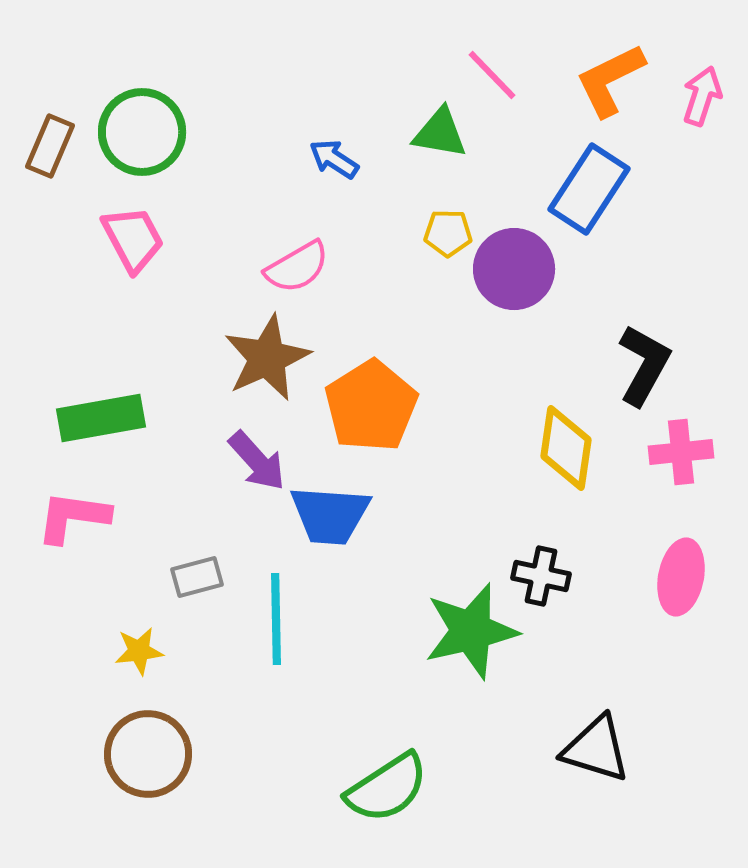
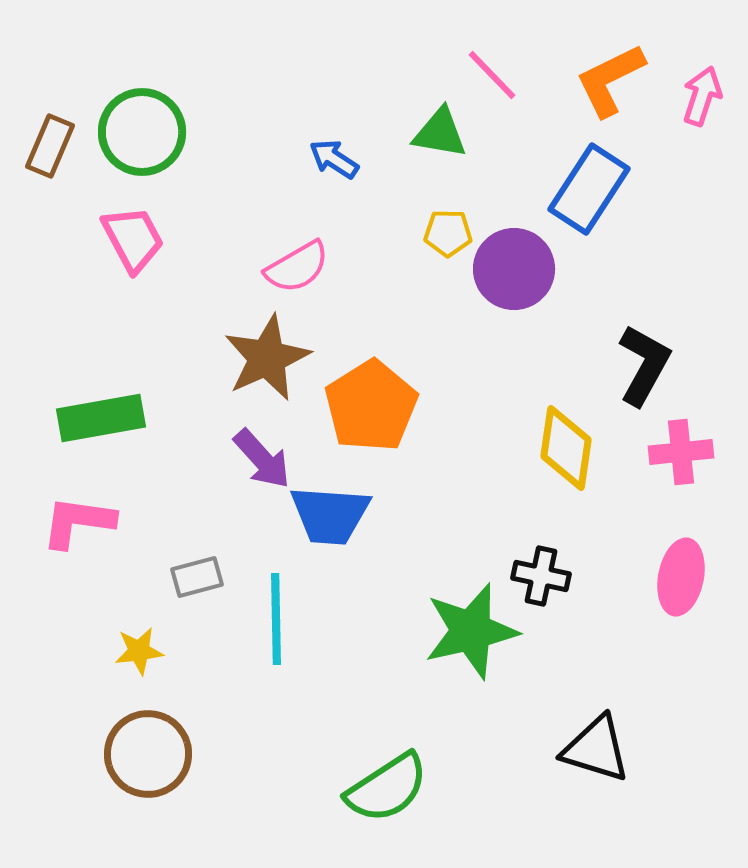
purple arrow: moved 5 px right, 2 px up
pink L-shape: moved 5 px right, 5 px down
